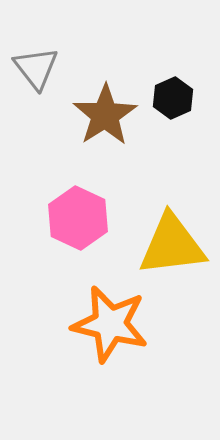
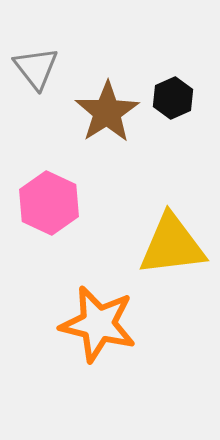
brown star: moved 2 px right, 3 px up
pink hexagon: moved 29 px left, 15 px up
orange star: moved 12 px left
